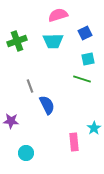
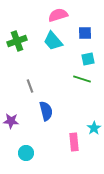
blue square: rotated 24 degrees clockwise
cyan trapezoid: rotated 50 degrees clockwise
blue semicircle: moved 1 px left, 6 px down; rotated 12 degrees clockwise
